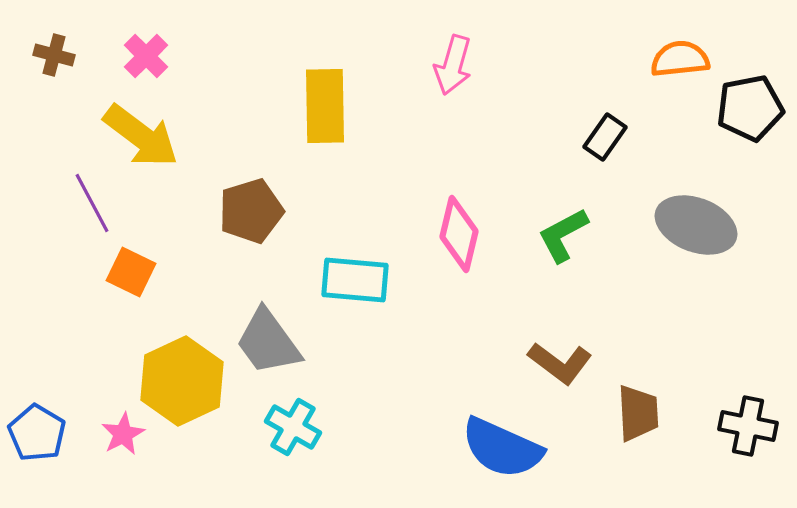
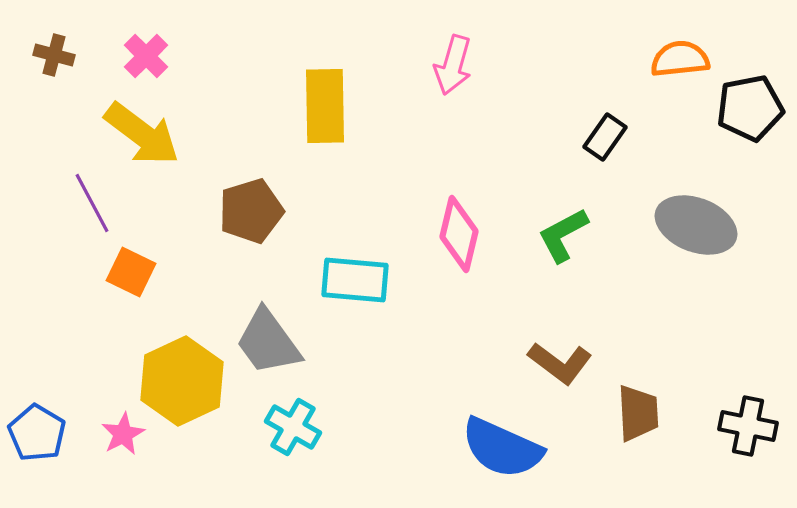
yellow arrow: moved 1 px right, 2 px up
